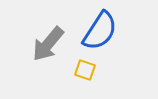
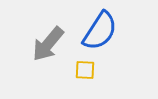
yellow square: rotated 15 degrees counterclockwise
